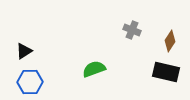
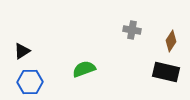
gray cross: rotated 12 degrees counterclockwise
brown diamond: moved 1 px right
black triangle: moved 2 px left
green semicircle: moved 10 px left
